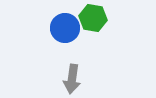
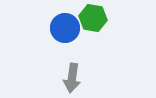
gray arrow: moved 1 px up
